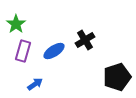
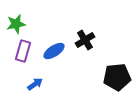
green star: rotated 24 degrees clockwise
black pentagon: rotated 12 degrees clockwise
